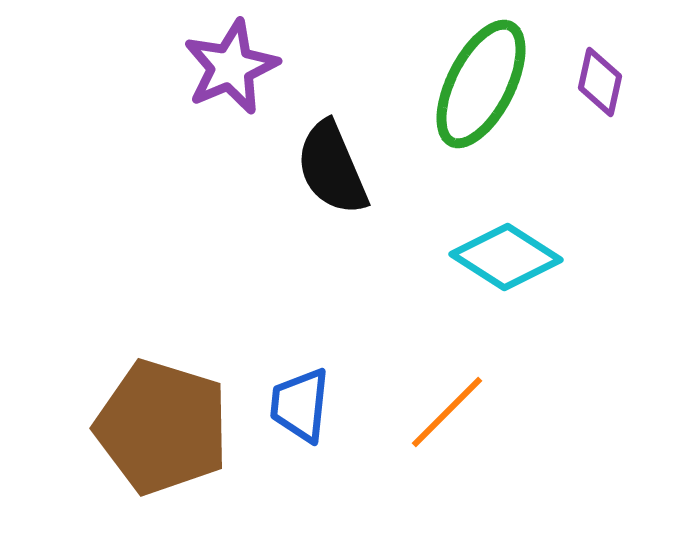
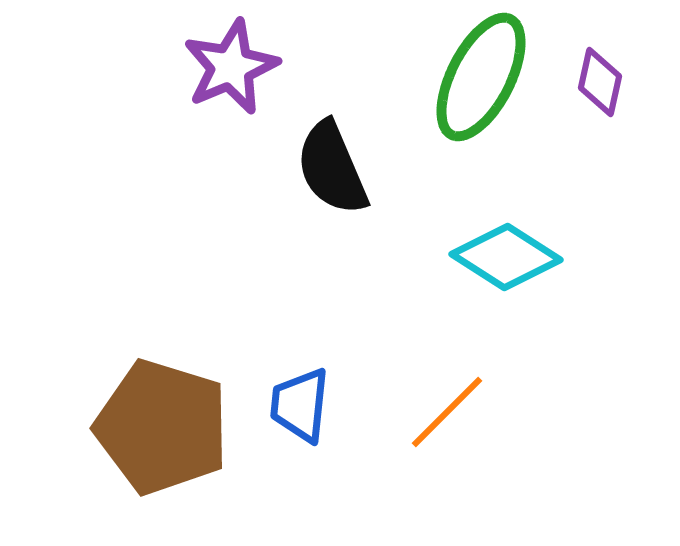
green ellipse: moved 7 px up
